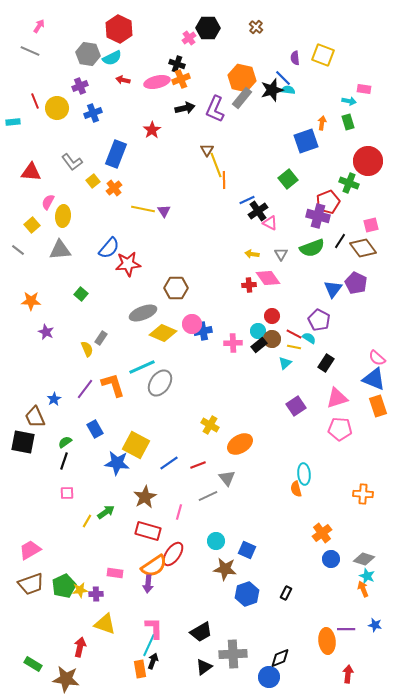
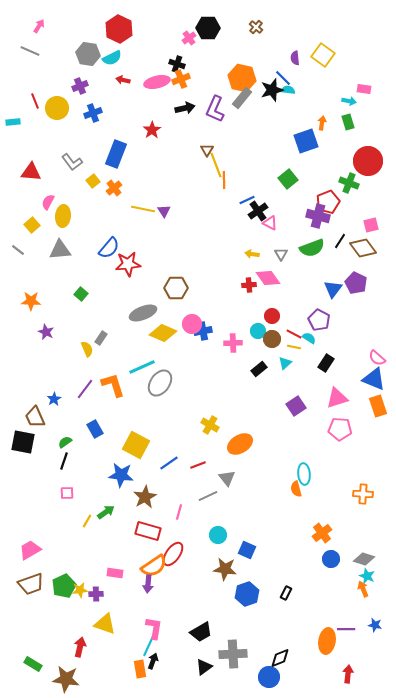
yellow square at (323, 55): rotated 15 degrees clockwise
black rectangle at (259, 345): moved 24 px down
blue star at (117, 463): moved 4 px right, 12 px down
cyan circle at (216, 541): moved 2 px right, 6 px up
pink L-shape at (154, 628): rotated 10 degrees clockwise
orange ellipse at (327, 641): rotated 15 degrees clockwise
